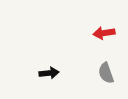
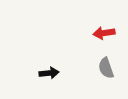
gray semicircle: moved 5 px up
